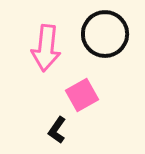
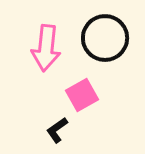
black circle: moved 4 px down
black L-shape: rotated 20 degrees clockwise
